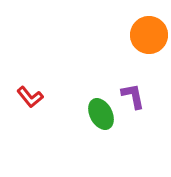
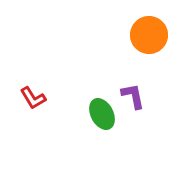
red L-shape: moved 3 px right, 1 px down; rotated 8 degrees clockwise
green ellipse: moved 1 px right
